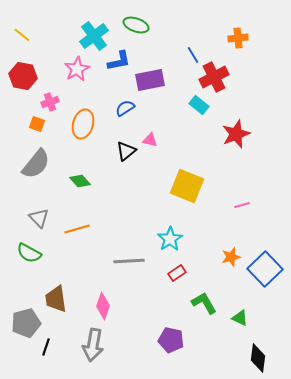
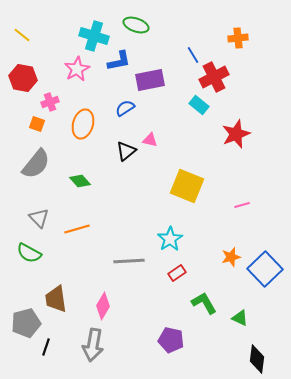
cyan cross: rotated 36 degrees counterclockwise
red hexagon: moved 2 px down
pink diamond: rotated 12 degrees clockwise
black diamond: moved 1 px left, 1 px down
